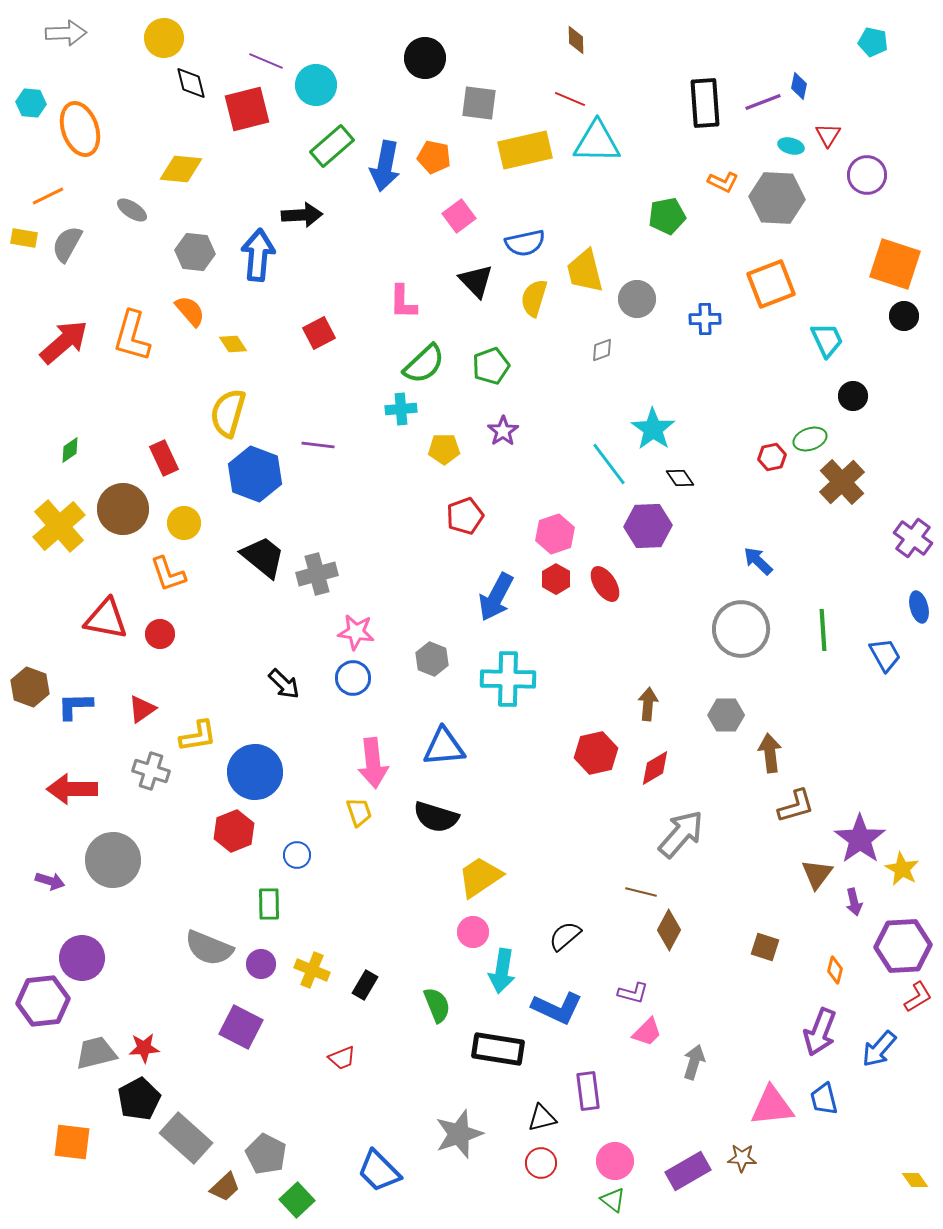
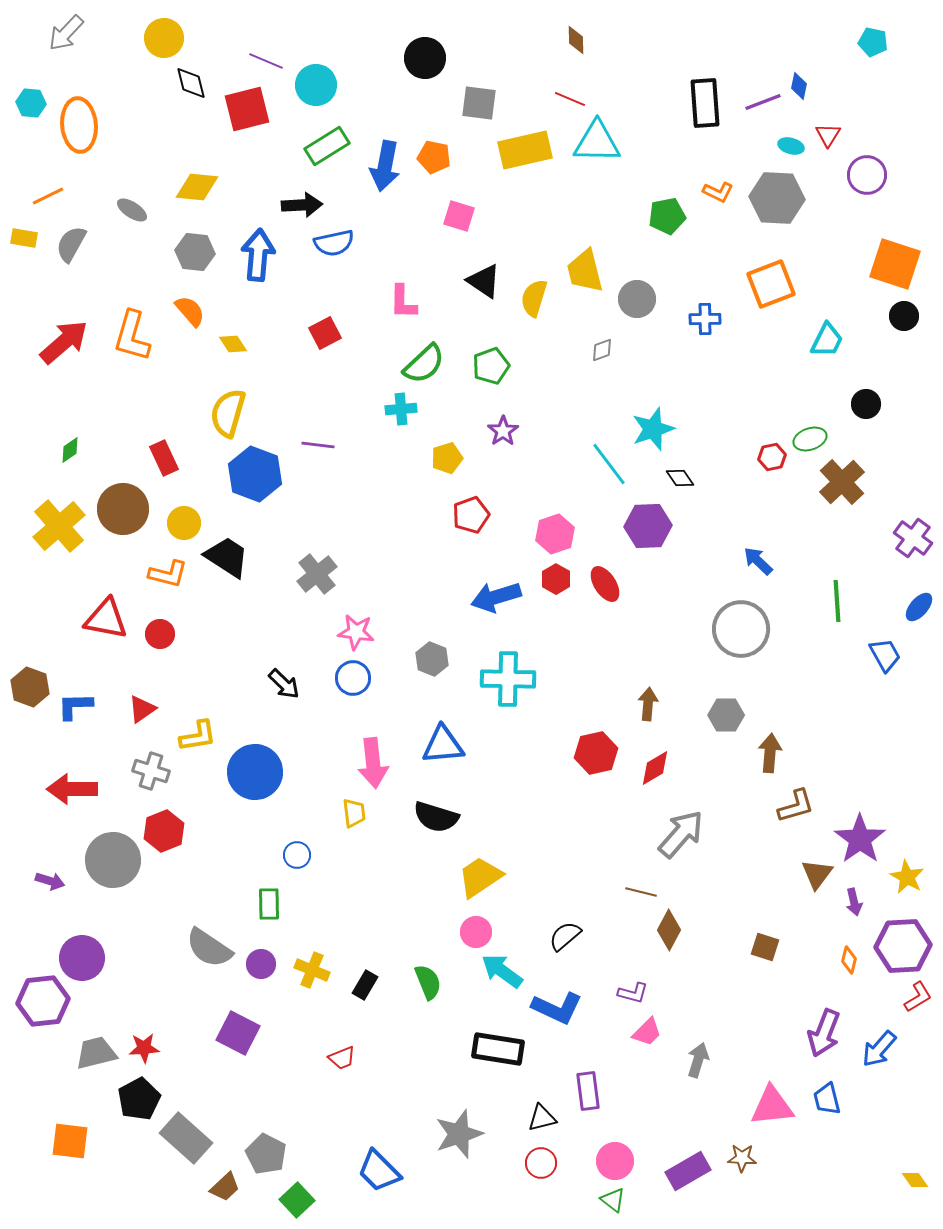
gray arrow at (66, 33): rotated 135 degrees clockwise
orange ellipse at (80, 129): moved 1 px left, 4 px up; rotated 14 degrees clockwise
green rectangle at (332, 146): moved 5 px left; rotated 9 degrees clockwise
yellow diamond at (181, 169): moved 16 px right, 18 px down
orange L-shape at (723, 182): moved 5 px left, 10 px down
black arrow at (302, 215): moved 10 px up
pink square at (459, 216): rotated 36 degrees counterclockwise
blue semicircle at (525, 243): moved 191 px left
gray semicircle at (67, 244): moved 4 px right
black triangle at (476, 281): moved 8 px right; rotated 12 degrees counterclockwise
red square at (319, 333): moved 6 px right
cyan trapezoid at (827, 340): rotated 51 degrees clockwise
black circle at (853, 396): moved 13 px right, 8 px down
cyan star at (653, 429): rotated 18 degrees clockwise
yellow pentagon at (444, 449): moved 3 px right, 9 px down; rotated 16 degrees counterclockwise
red pentagon at (465, 516): moved 6 px right, 1 px up
black trapezoid at (263, 557): moved 36 px left; rotated 6 degrees counterclockwise
orange L-shape at (168, 574): rotated 57 degrees counterclockwise
gray cross at (317, 574): rotated 24 degrees counterclockwise
blue arrow at (496, 597): rotated 45 degrees clockwise
blue ellipse at (919, 607): rotated 56 degrees clockwise
green line at (823, 630): moved 14 px right, 29 px up
blue triangle at (444, 747): moved 1 px left, 2 px up
brown arrow at (770, 753): rotated 12 degrees clockwise
yellow trapezoid at (359, 812): moved 5 px left, 1 px down; rotated 12 degrees clockwise
red hexagon at (234, 831): moved 70 px left
yellow star at (902, 869): moved 5 px right, 8 px down
pink circle at (473, 932): moved 3 px right
gray semicircle at (209, 948): rotated 12 degrees clockwise
orange diamond at (835, 970): moved 14 px right, 10 px up
cyan arrow at (502, 971): rotated 117 degrees clockwise
green semicircle at (437, 1005): moved 9 px left, 23 px up
purple square at (241, 1027): moved 3 px left, 6 px down
purple arrow at (820, 1032): moved 4 px right, 1 px down
gray arrow at (694, 1062): moved 4 px right, 2 px up
blue trapezoid at (824, 1099): moved 3 px right
orange square at (72, 1142): moved 2 px left, 1 px up
